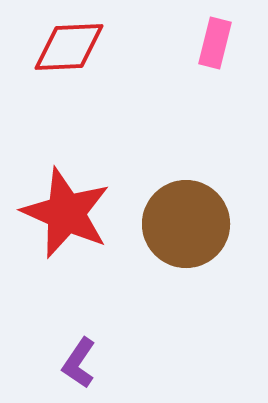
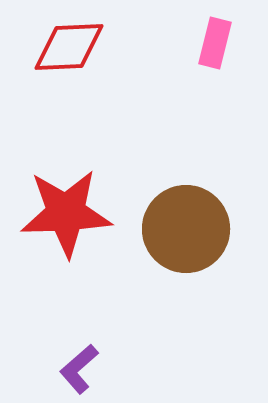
red star: rotated 26 degrees counterclockwise
brown circle: moved 5 px down
purple L-shape: moved 6 px down; rotated 15 degrees clockwise
